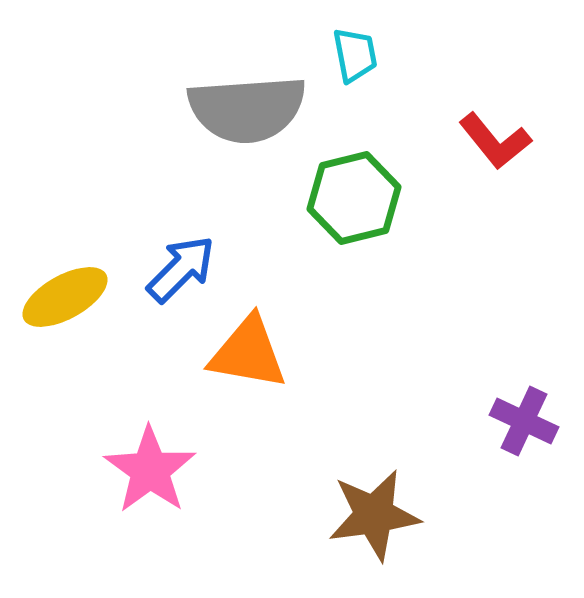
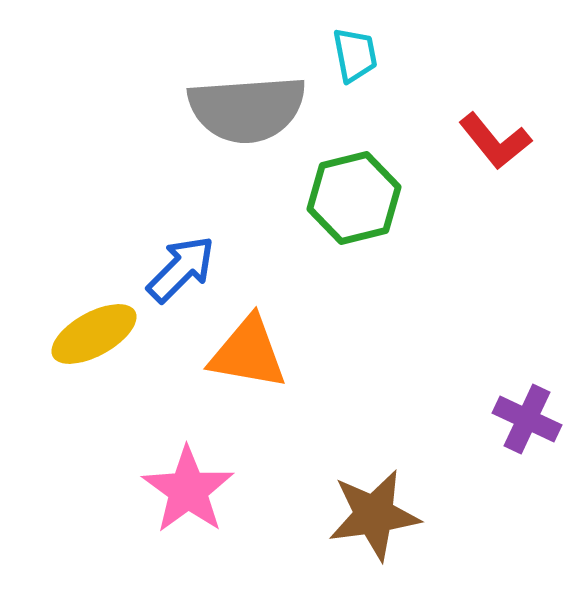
yellow ellipse: moved 29 px right, 37 px down
purple cross: moved 3 px right, 2 px up
pink star: moved 38 px right, 20 px down
